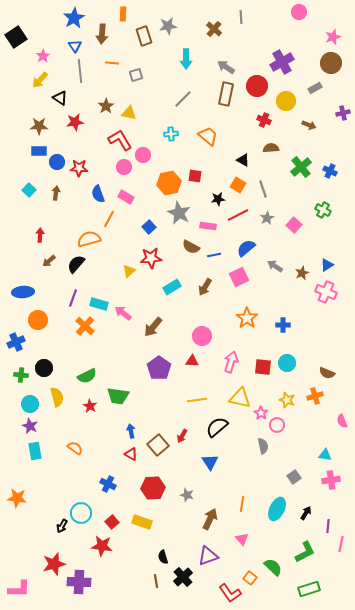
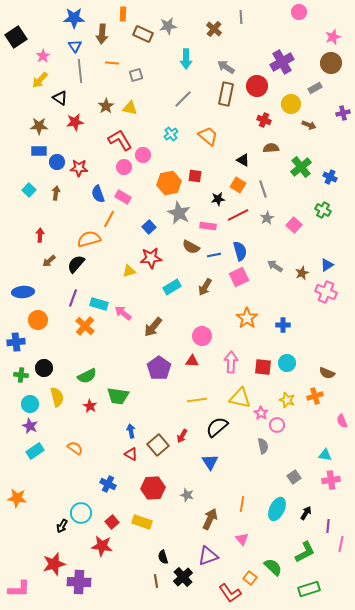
blue star at (74, 18): rotated 30 degrees clockwise
brown rectangle at (144, 36): moved 1 px left, 2 px up; rotated 48 degrees counterclockwise
yellow circle at (286, 101): moved 5 px right, 3 px down
yellow triangle at (129, 113): moved 1 px right, 5 px up
cyan cross at (171, 134): rotated 32 degrees counterclockwise
blue cross at (330, 171): moved 6 px down
pink rectangle at (126, 197): moved 3 px left
blue semicircle at (246, 248): moved 6 px left, 3 px down; rotated 114 degrees clockwise
yellow triangle at (129, 271): rotated 24 degrees clockwise
blue cross at (16, 342): rotated 18 degrees clockwise
pink arrow at (231, 362): rotated 15 degrees counterclockwise
cyan rectangle at (35, 451): rotated 66 degrees clockwise
